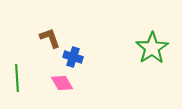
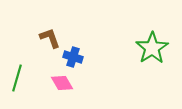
green line: rotated 20 degrees clockwise
